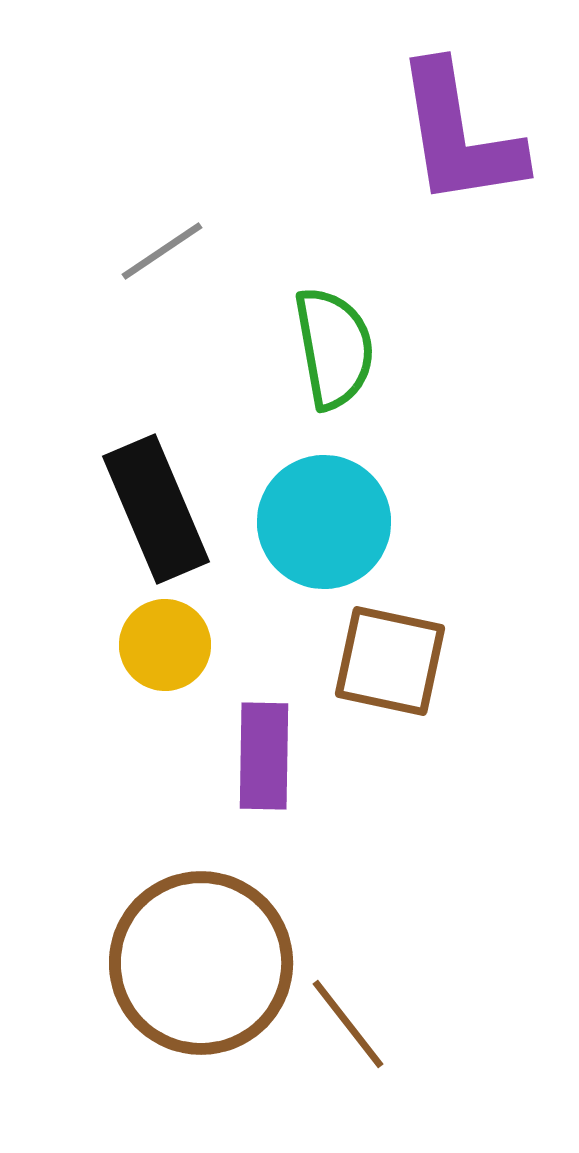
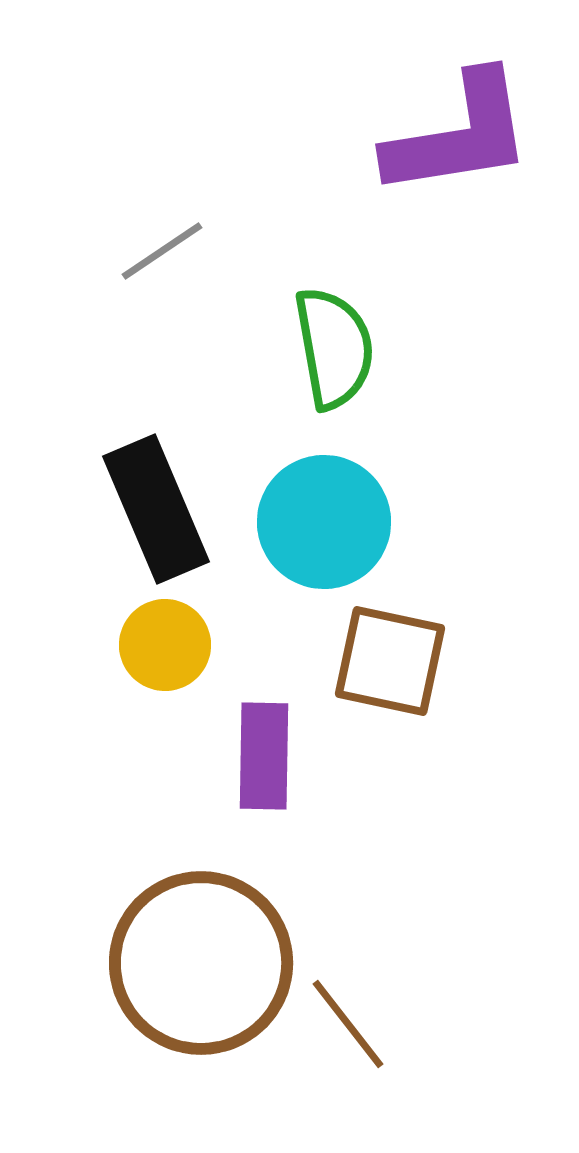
purple L-shape: rotated 90 degrees counterclockwise
